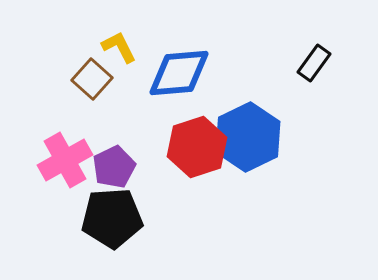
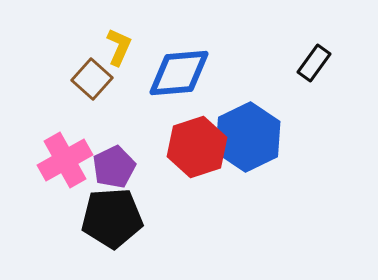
yellow L-shape: rotated 51 degrees clockwise
